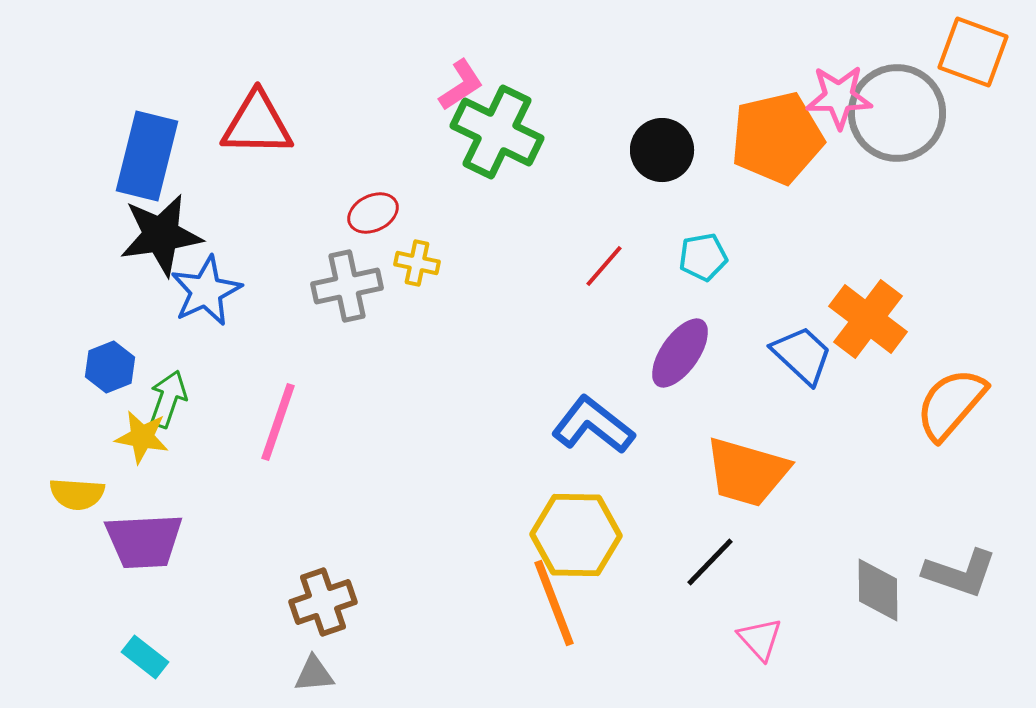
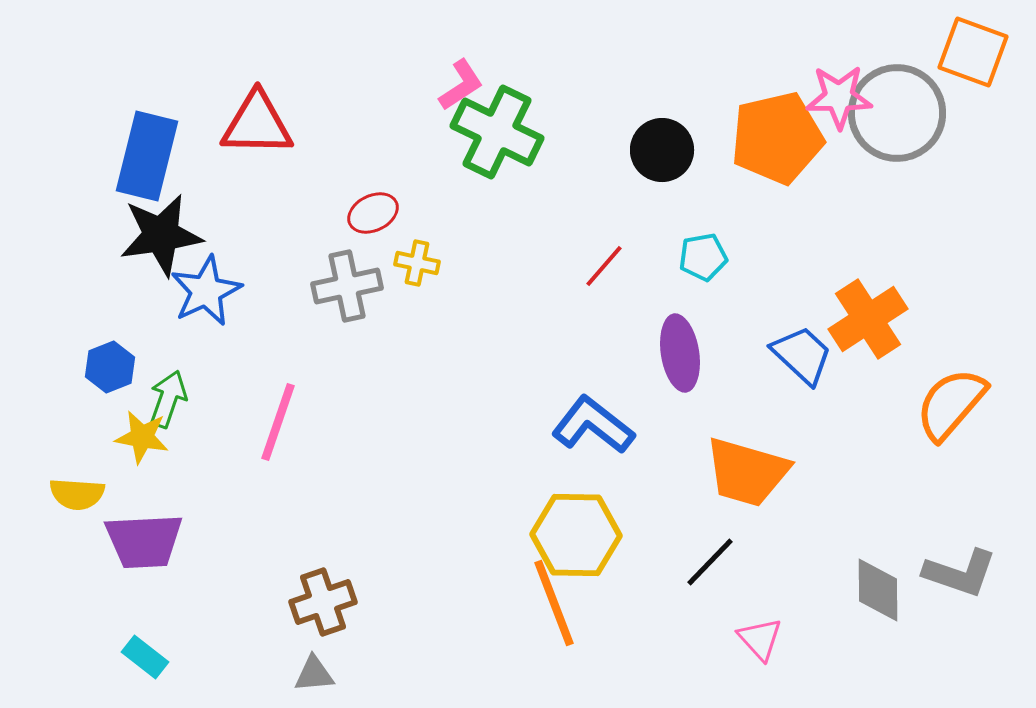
orange cross: rotated 20 degrees clockwise
purple ellipse: rotated 44 degrees counterclockwise
